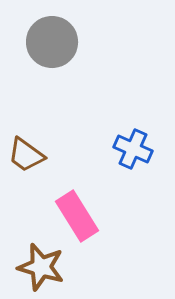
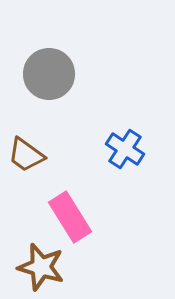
gray circle: moved 3 px left, 32 px down
blue cross: moved 8 px left; rotated 9 degrees clockwise
pink rectangle: moved 7 px left, 1 px down
